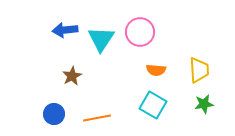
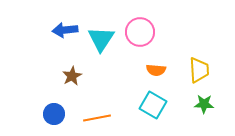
green star: rotated 12 degrees clockwise
